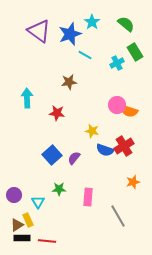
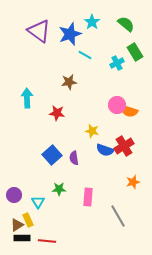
purple semicircle: rotated 48 degrees counterclockwise
